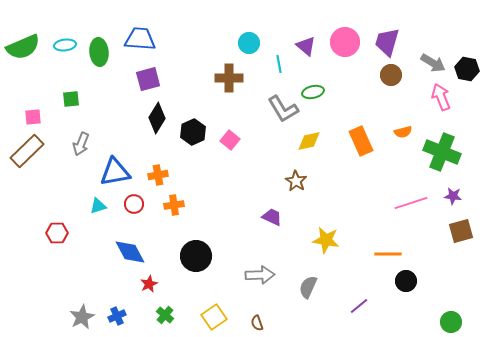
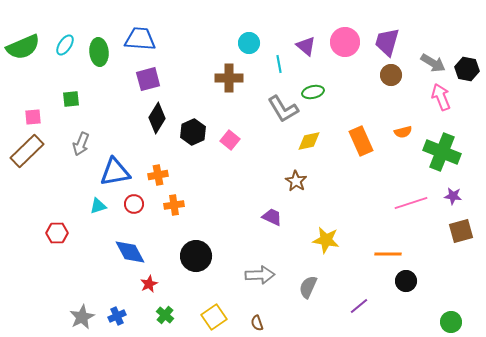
cyan ellipse at (65, 45): rotated 50 degrees counterclockwise
